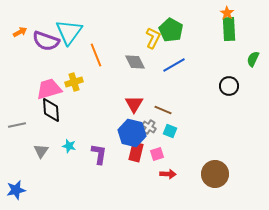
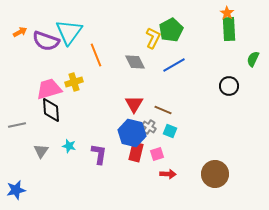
green pentagon: rotated 15 degrees clockwise
